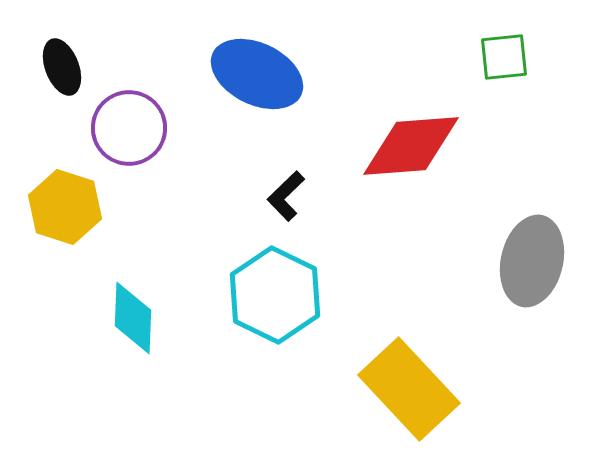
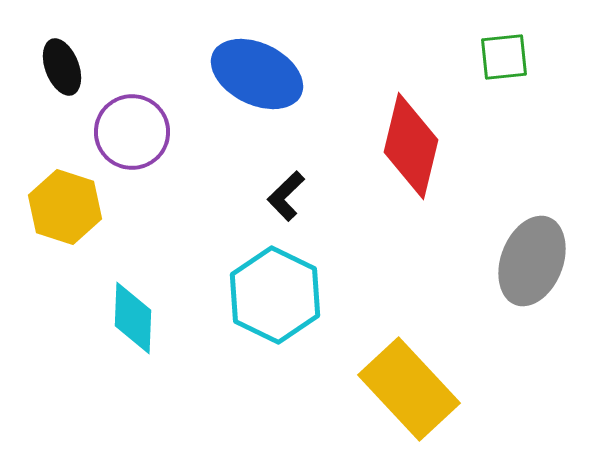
purple circle: moved 3 px right, 4 px down
red diamond: rotated 72 degrees counterclockwise
gray ellipse: rotated 8 degrees clockwise
